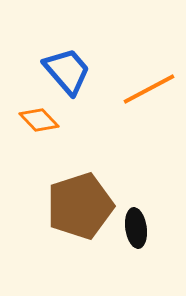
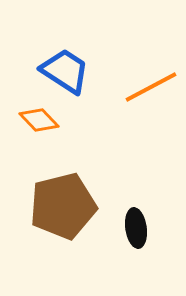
blue trapezoid: moved 2 px left; rotated 16 degrees counterclockwise
orange line: moved 2 px right, 2 px up
brown pentagon: moved 17 px left; rotated 4 degrees clockwise
